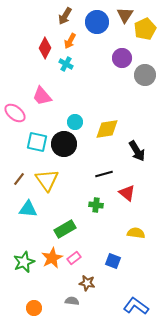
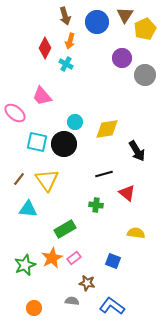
brown arrow: rotated 48 degrees counterclockwise
orange arrow: rotated 14 degrees counterclockwise
green star: moved 1 px right, 3 px down
blue L-shape: moved 24 px left
